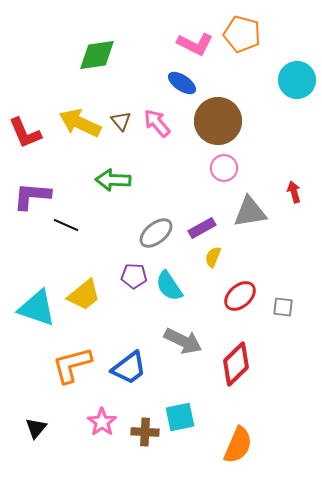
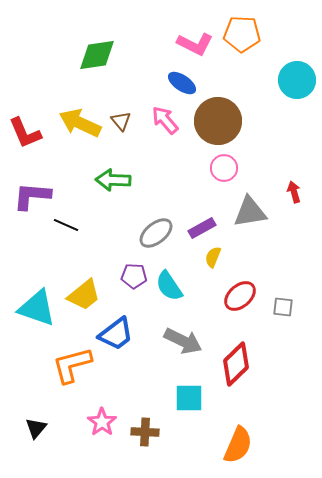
orange pentagon: rotated 12 degrees counterclockwise
pink arrow: moved 8 px right, 3 px up
blue trapezoid: moved 13 px left, 34 px up
cyan square: moved 9 px right, 19 px up; rotated 12 degrees clockwise
